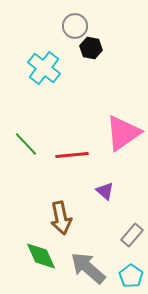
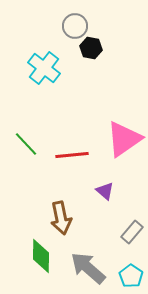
pink triangle: moved 1 px right, 6 px down
gray rectangle: moved 3 px up
green diamond: rotated 24 degrees clockwise
